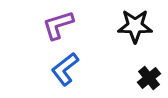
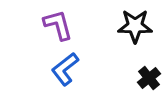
purple L-shape: rotated 92 degrees clockwise
